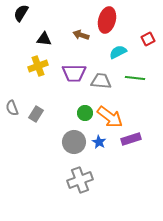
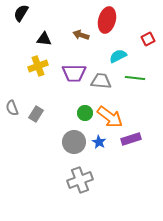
cyan semicircle: moved 4 px down
